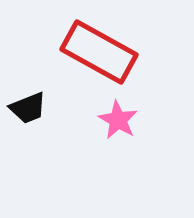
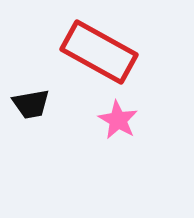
black trapezoid: moved 3 px right, 4 px up; rotated 12 degrees clockwise
